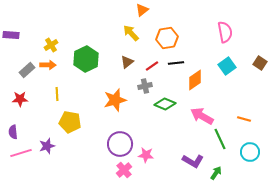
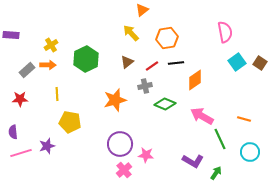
cyan square: moved 10 px right, 4 px up
